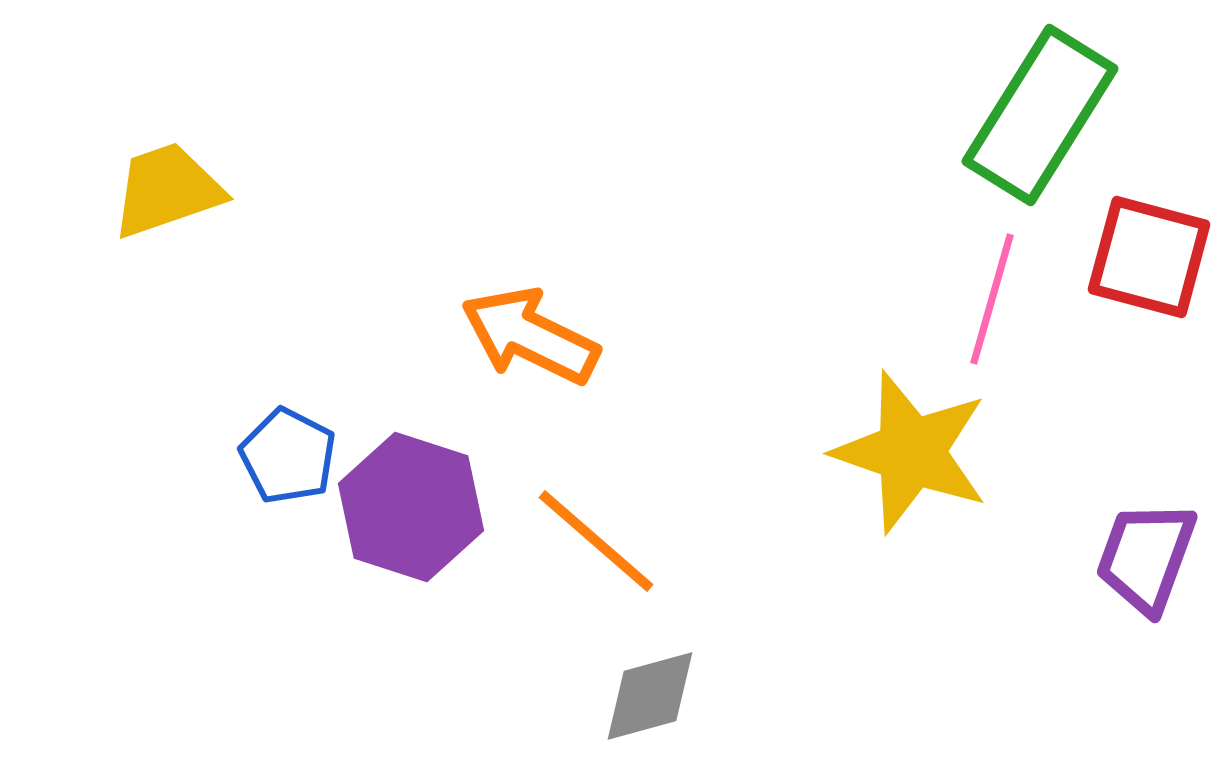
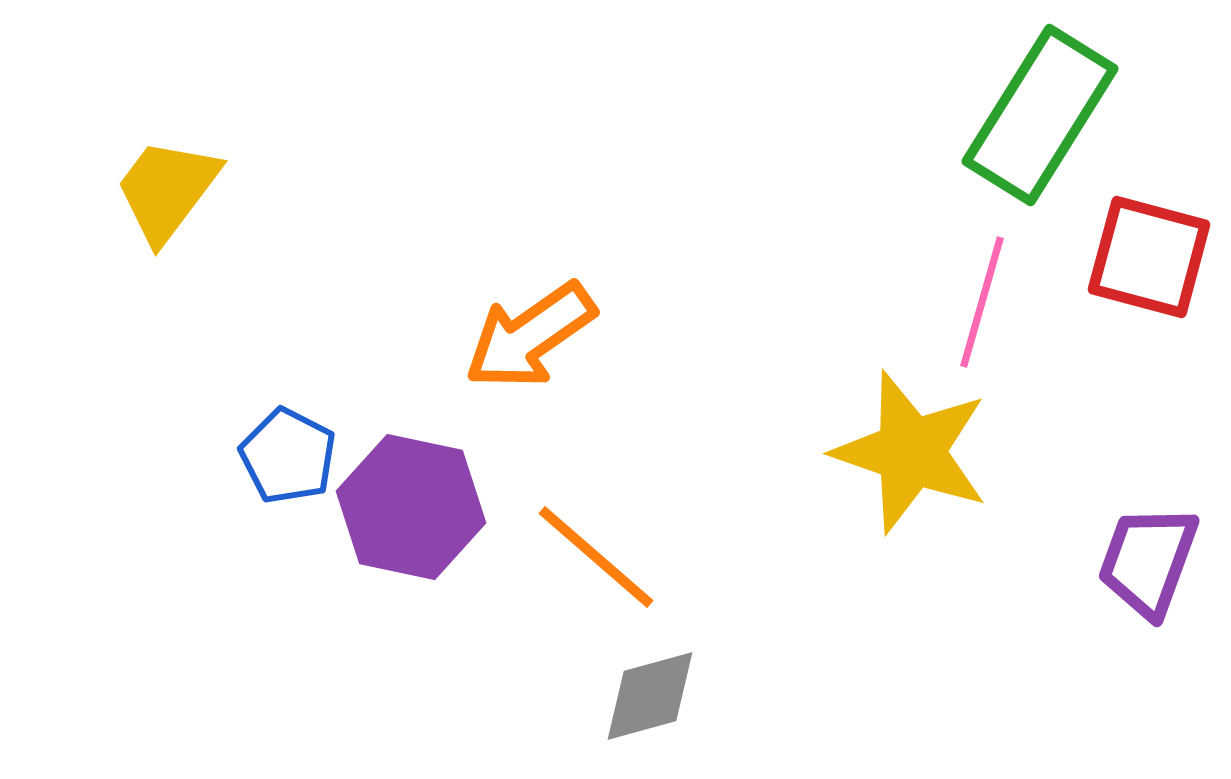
yellow trapezoid: rotated 34 degrees counterclockwise
pink line: moved 10 px left, 3 px down
orange arrow: rotated 61 degrees counterclockwise
purple hexagon: rotated 6 degrees counterclockwise
orange line: moved 16 px down
purple trapezoid: moved 2 px right, 4 px down
